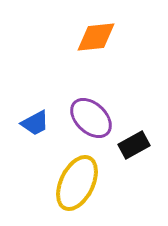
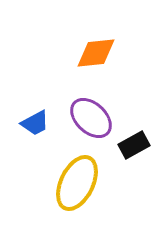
orange diamond: moved 16 px down
